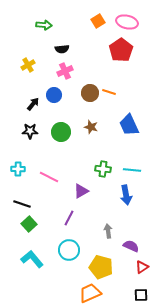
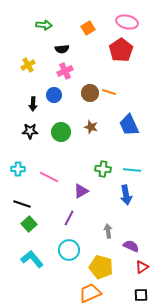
orange square: moved 10 px left, 7 px down
black arrow: rotated 144 degrees clockwise
